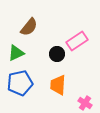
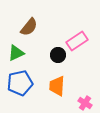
black circle: moved 1 px right, 1 px down
orange trapezoid: moved 1 px left, 1 px down
